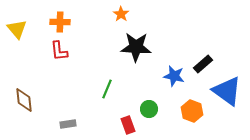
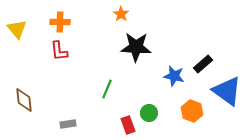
green circle: moved 4 px down
